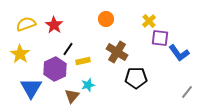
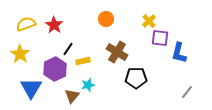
blue L-shape: rotated 50 degrees clockwise
